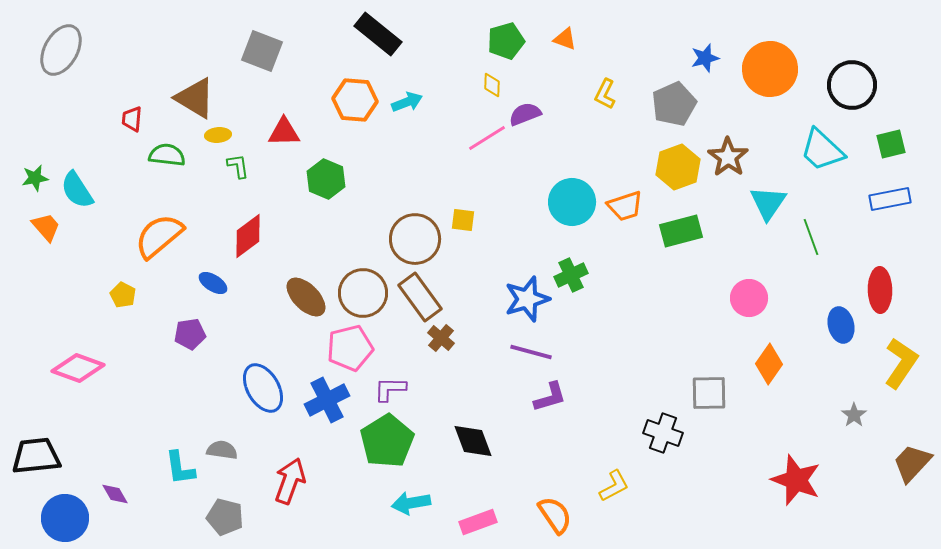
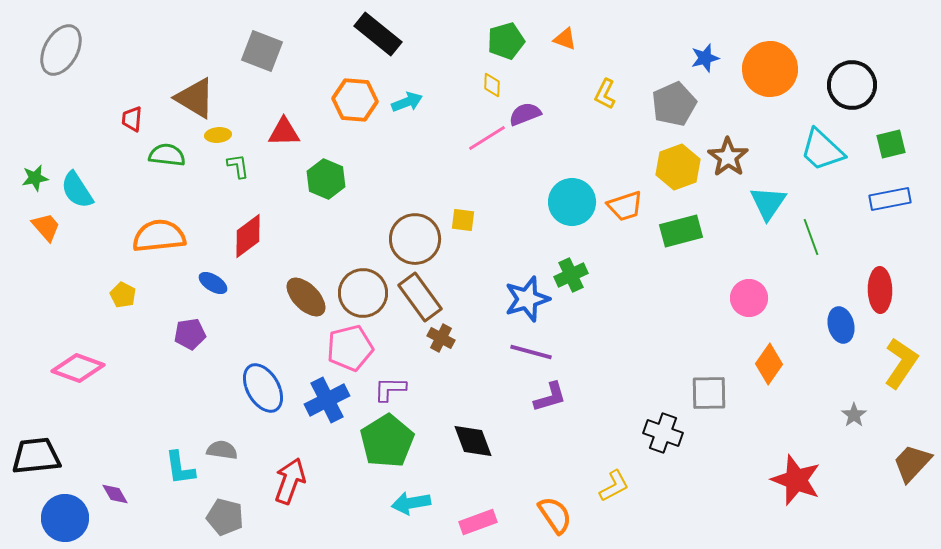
orange semicircle at (159, 236): rotated 34 degrees clockwise
brown cross at (441, 338): rotated 12 degrees counterclockwise
